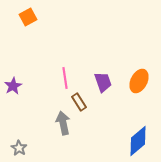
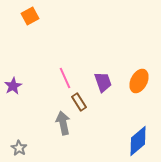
orange square: moved 2 px right, 1 px up
pink line: rotated 15 degrees counterclockwise
